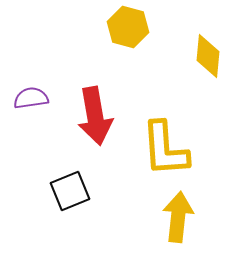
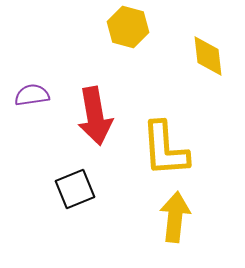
yellow diamond: rotated 12 degrees counterclockwise
purple semicircle: moved 1 px right, 3 px up
black square: moved 5 px right, 2 px up
yellow arrow: moved 3 px left
